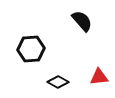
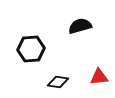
black semicircle: moved 2 px left, 5 px down; rotated 65 degrees counterclockwise
black diamond: rotated 20 degrees counterclockwise
